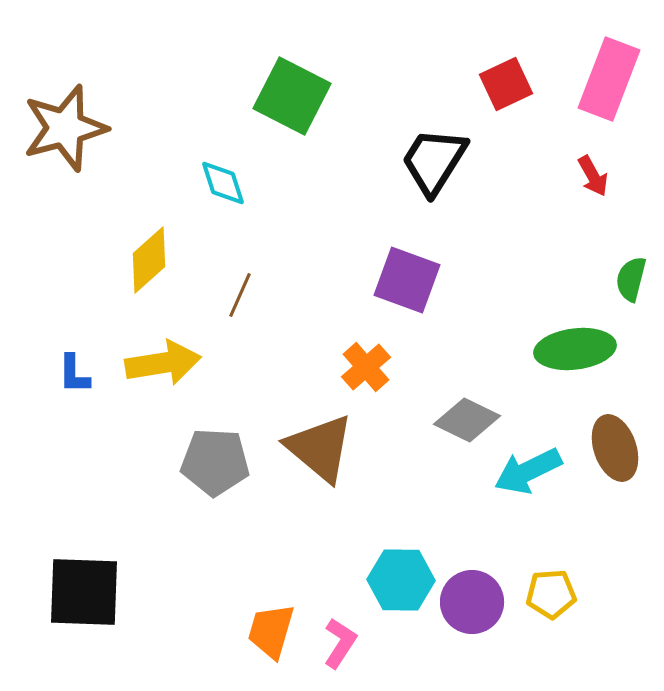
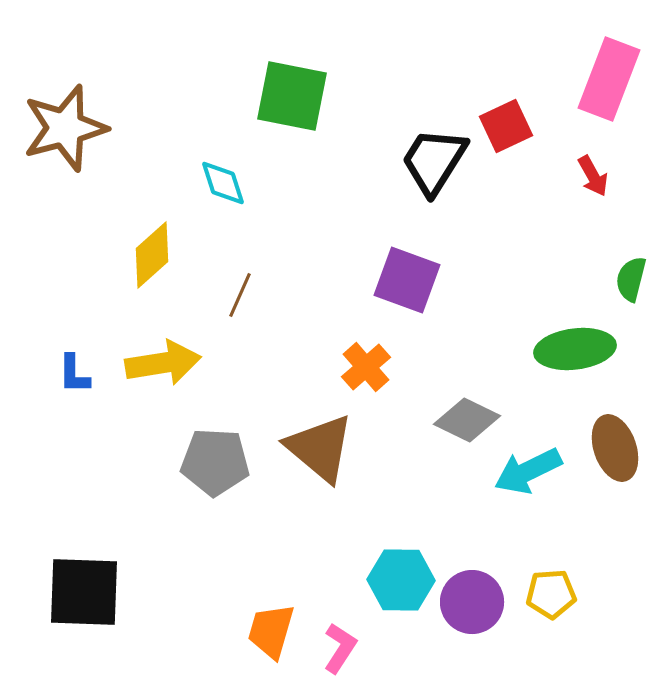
red square: moved 42 px down
green square: rotated 16 degrees counterclockwise
yellow diamond: moved 3 px right, 5 px up
pink L-shape: moved 5 px down
